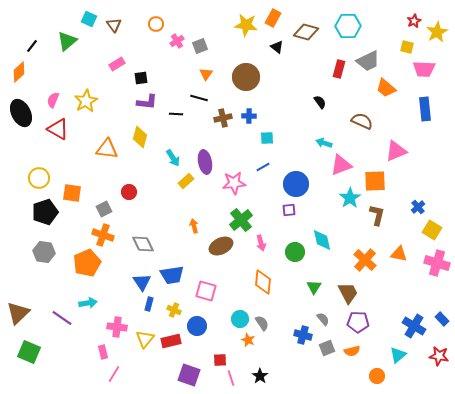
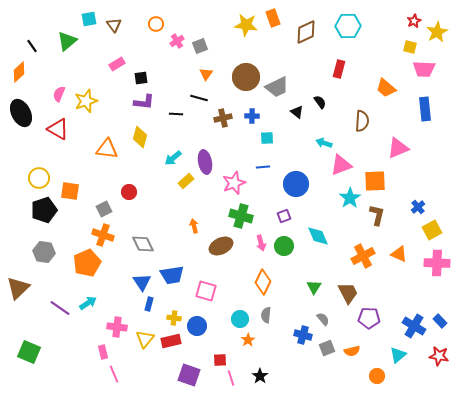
orange rectangle at (273, 18): rotated 48 degrees counterclockwise
cyan square at (89, 19): rotated 35 degrees counterclockwise
brown diamond at (306, 32): rotated 40 degrees counterclockwise
black line at (32, 46): rotated 72 degrees counterclockwise
black triangle at (277, 47): moved 20 px right, 65 px down
yellow square at (407, 47): moved 3 px right
gray trapezoid at (368, 61): moved 91 px left, 26 px down
pink semicircle at (53, 100): moved 6 px right, 6 px up
yellow star at (86, 101): rotated 10 degrees clockwise
purple L-shape at (147, 102): moved 3 px left
blue cross at (249, 116): moved 3 px right
brown semicircle at (362, 121): rotated 70 degrees clockwise
pink triangle at (396, 151): moved 2 px right, 3 px up
cyan arrow at (173, 158): rotated 84 degrees clockwise
blue line at (263, 167): rotated 24 degrees clockwise
pink star at (234, 183): rotated 15 degrees counterclockwise
orange square at (72, 193): moved 2 px left, 2 px up
purple square at (289, 210): moved 5 px left, 6 px down; rotated 16 degrees counterclockwise
black pentagon at (45, 212): moved 1 px left, 2 px up
green cross at (241, 220): moved 4 px up; rotated 35 degrees counterclockwise
yellow square at (432, 230): rotated 30 degrees clockwise
cyan diamond at (322, 240): moved 4 px left, 4 px up; rotated 10 degrees counterclockwise
green circle at (295, 252): moved 11 px left, 6 px up
orange triangle at (399, 254): rotated 12 degrees clockwise
orange cross at (365, 260): moved 2 px left, 4 px up; rotated 20 degrees clockwise
pink cross at (437, 263): rotated 15 degrees counterclockwise
orange diamond at (263, 282): rotated 20 degrees clockwise
cyan arrow at (88, 303): rotated 24 degrees counterclockwise
yellow cross at (174, 310): moved 8 px down; rotated 16 degrees counterclockwise
brown triangle at (18, 313): moved 25 px up
purple line at (62, 318): moved 2 px left, 10 px up
blue rectangle at (442, 319): moved 2 px left, 2 px down
purple pentagon at (358, 322): moved 11 px right, 4 px up
gray semicircle at (262, 323): moved 4 px right, 8 px up; rotated 140 degrees counterclockwise
orange star at (248, 340): rotated 16 degrees clockwise
pink line at (114, 374): rotated 54 degrees counterclockwise
